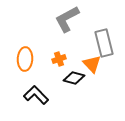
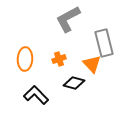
gray L-shape: moved 1 px right
black diamond: moved 5 px down
